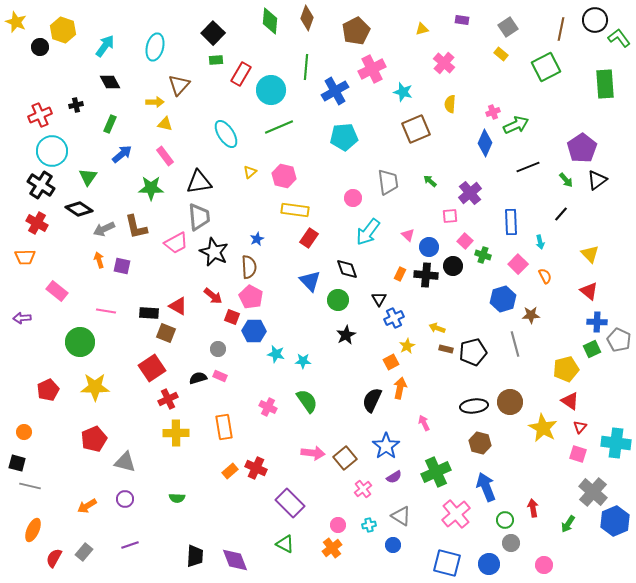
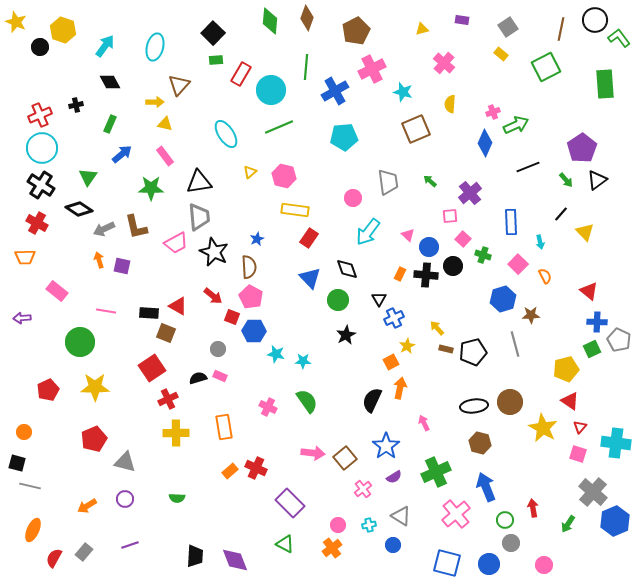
cyan circle at (52, 151): moved 10 px left, 3 px up
pink square at (465, 241): moved 2 px left, 2 px up
yellow triangle at (590, 254): moved 5 px left, 22 px up
blue triangle at (310, 281): moved 3 px up
yellow arrow at (437, 328): rotated 28 degrees clockwise
